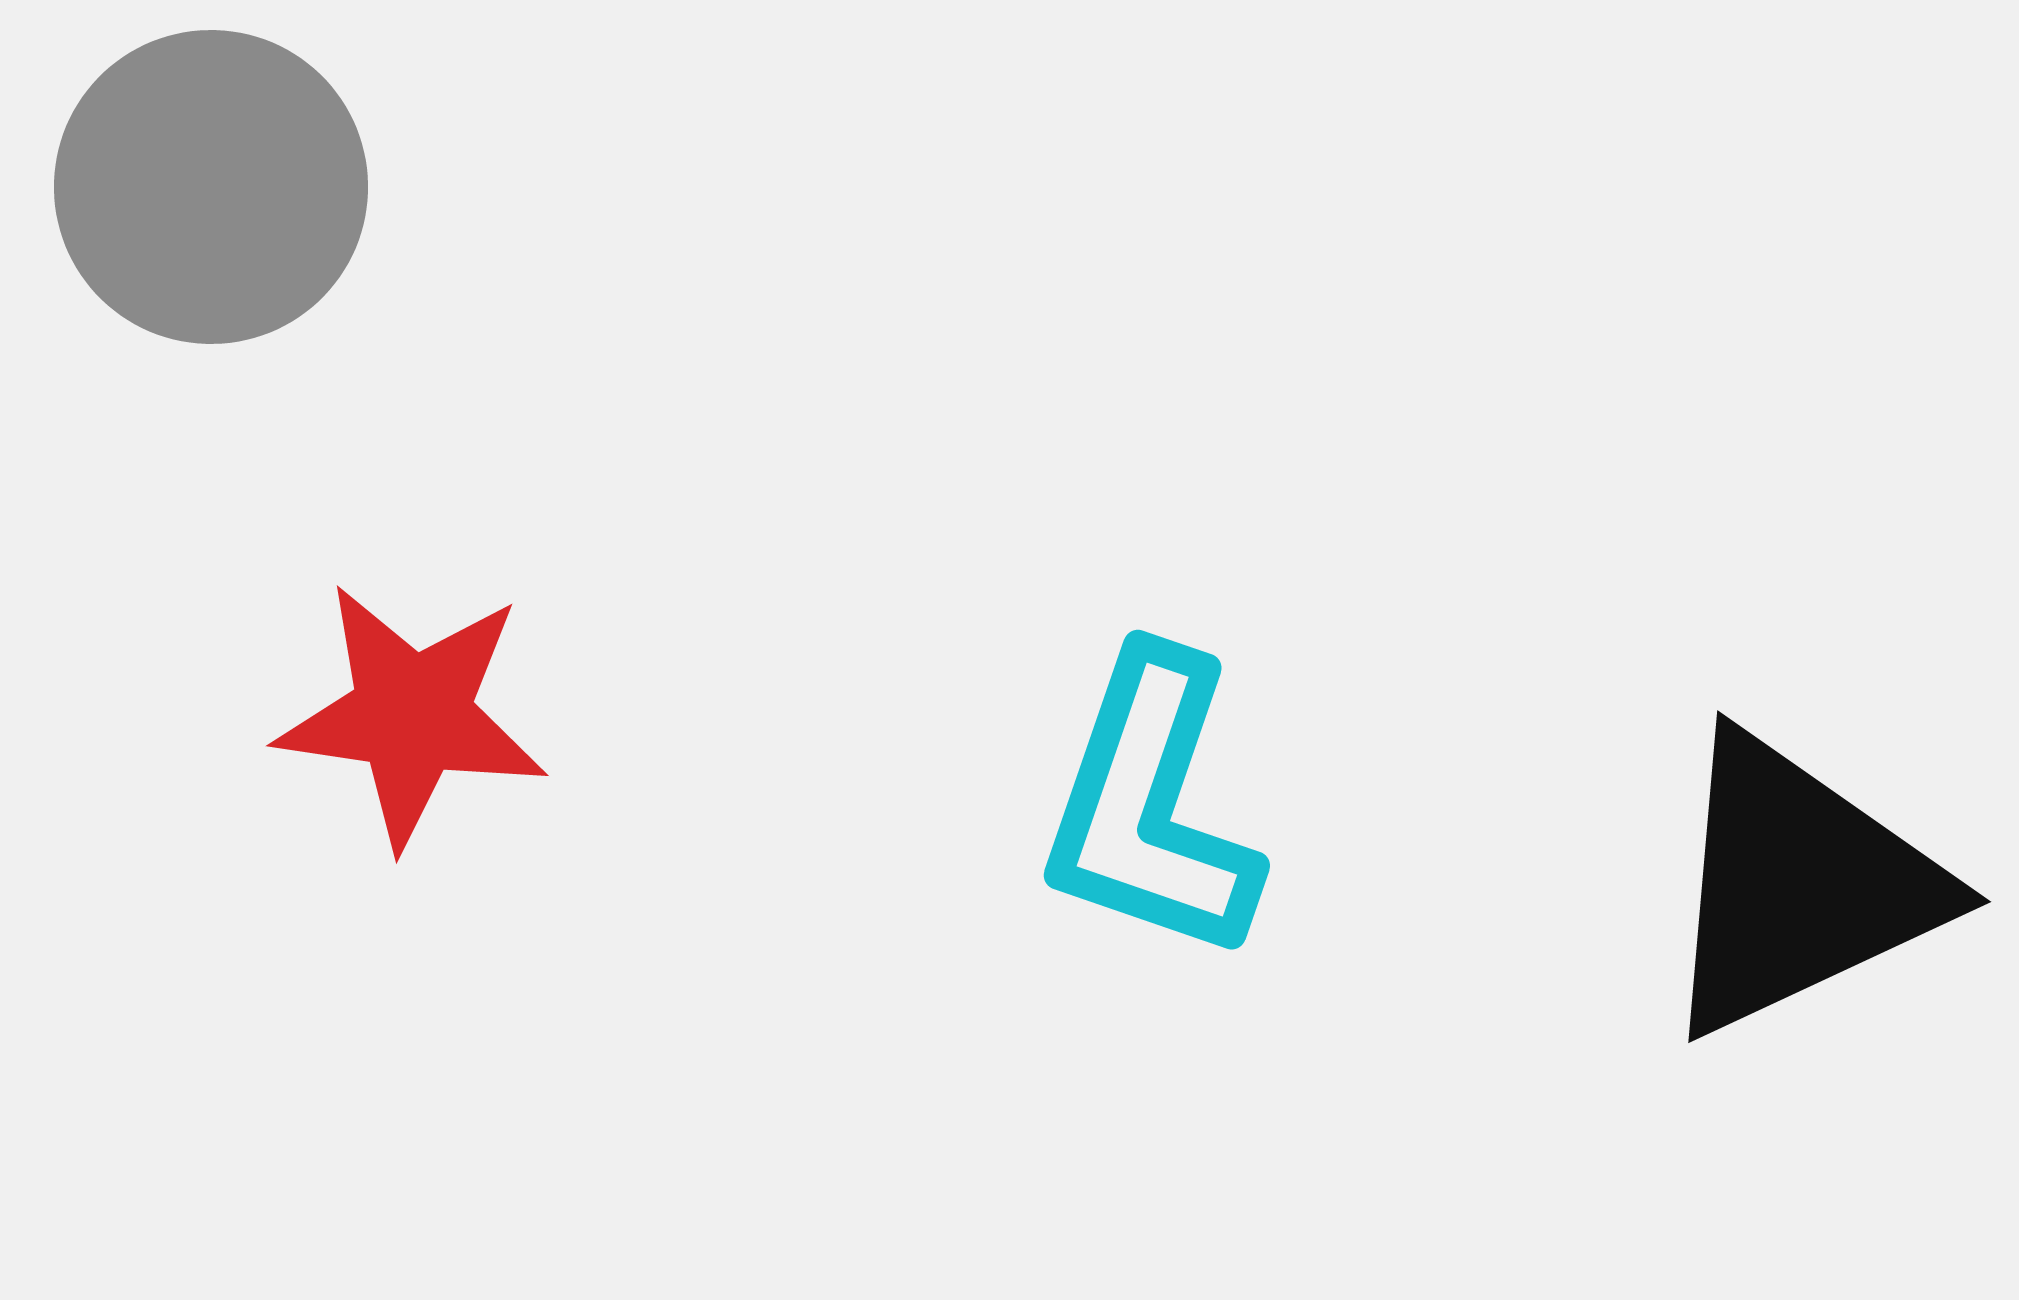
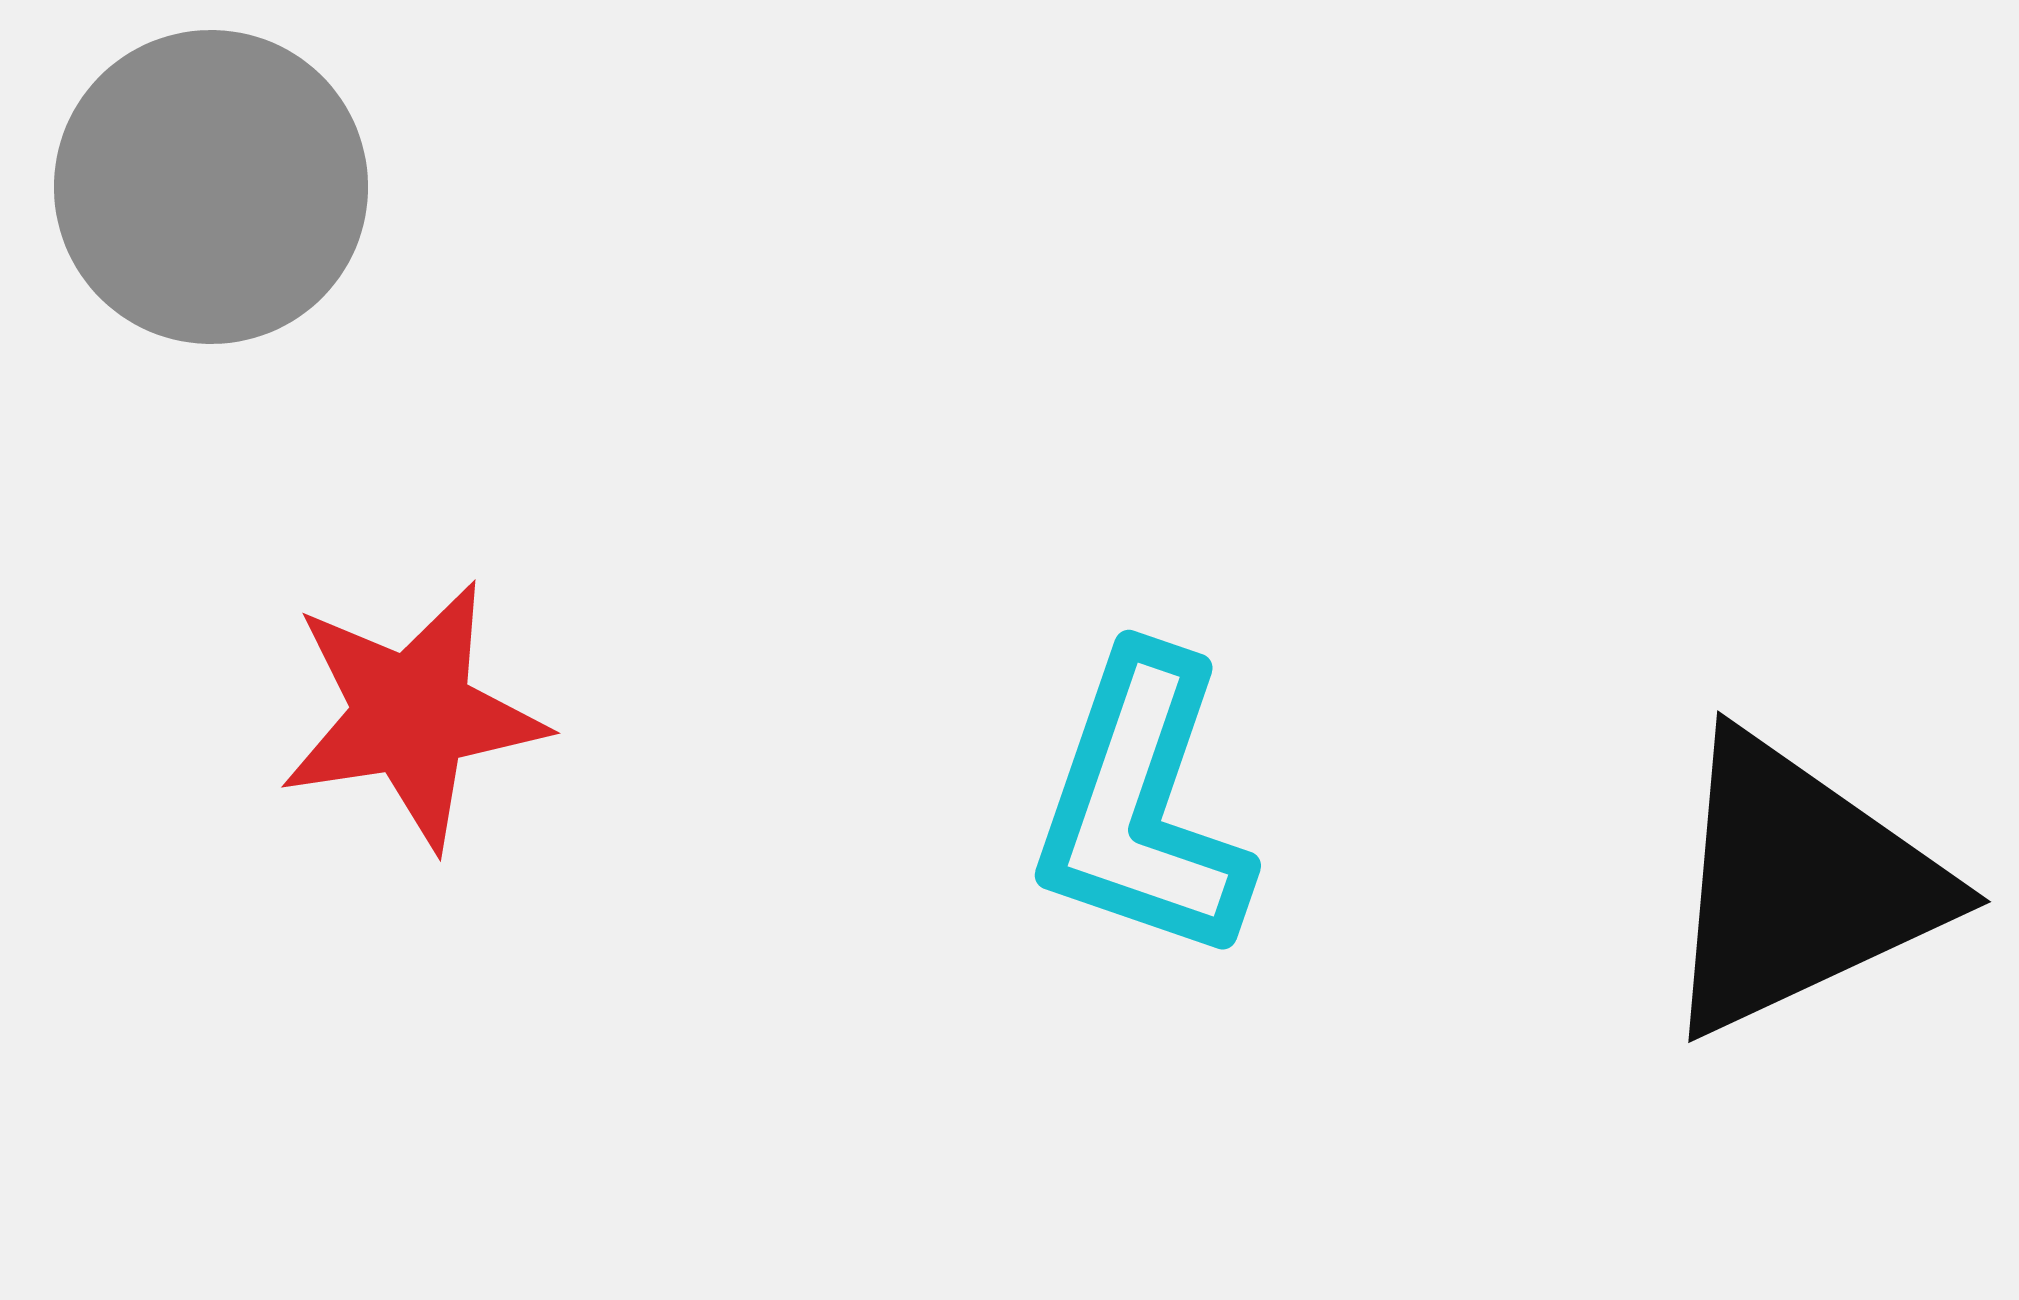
red star: rotated 17 degrees counterclockwise
cyan L-shape: moved 9 px left
